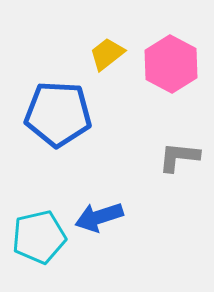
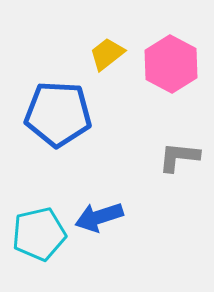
cyan pentagon: moved 3 px up
